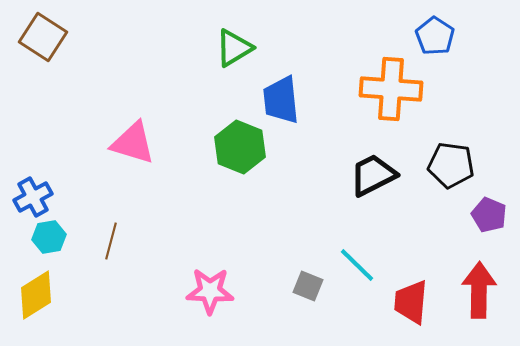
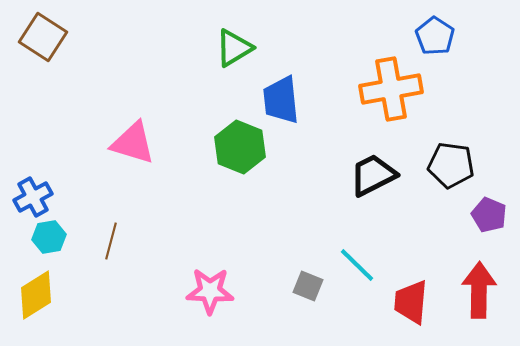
orange cross: rotated 14 degrees counterclockwise
